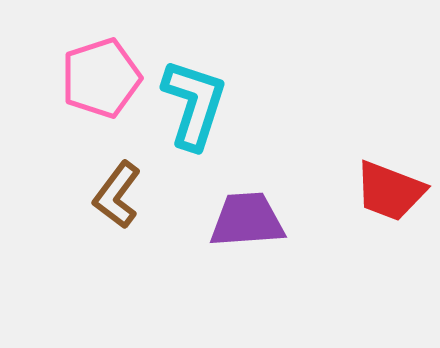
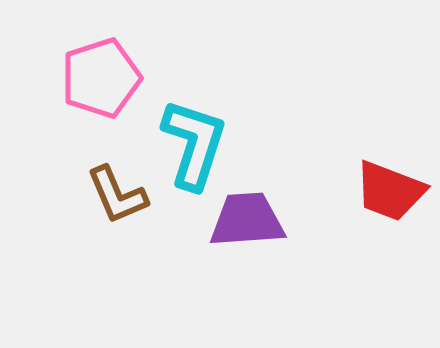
cyan L-shape: moved 40 px down
brown L-shape: rotated 60 degrees counterclockwise
